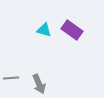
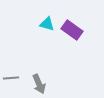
cyan triangle: moved 3 px right, 6 px up
